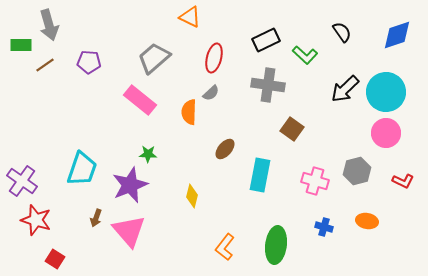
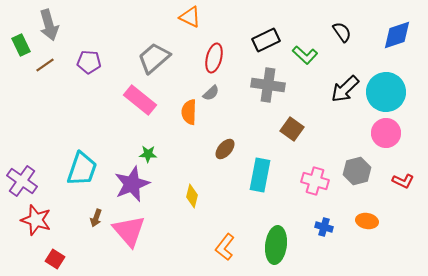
green rectangle: rotated 65 degrees clockwise
purple star: moved 2 px right, 1 px up
